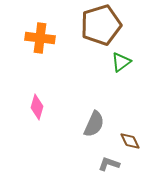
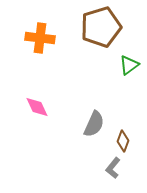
brown pentagon: moved 2 px down
green triangle: moved 8 px right, 3 px down
pink diamond: rotated 40 degrees counterclockwise
brown diamond: moved 7 px left; rotated 45 degrees clockwise
gray L-shape: moved 4 px right, 4 px down; rotated 70 degrees counterclockwise
